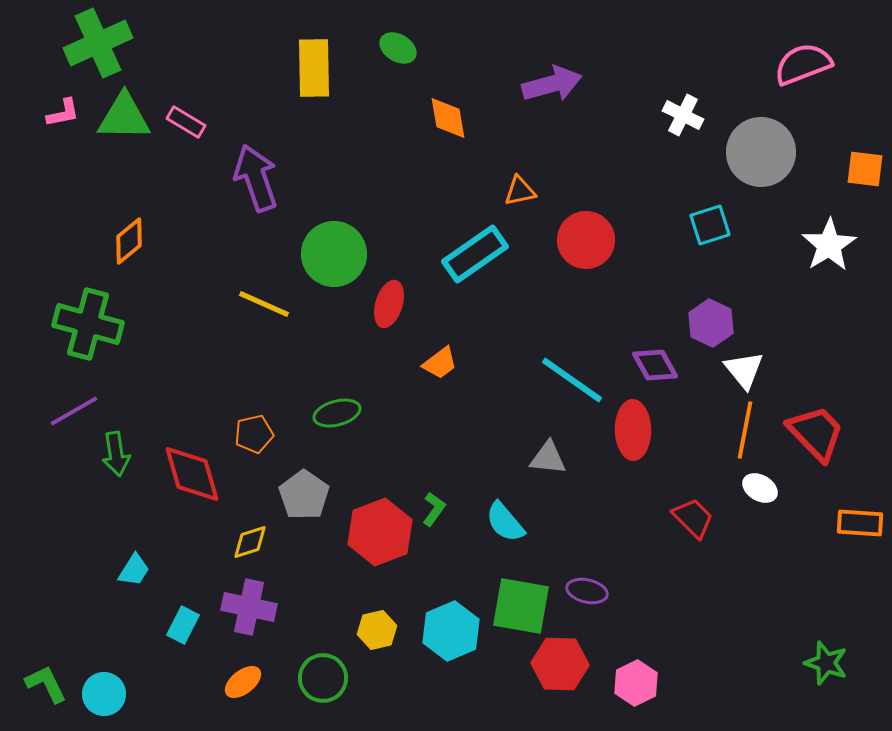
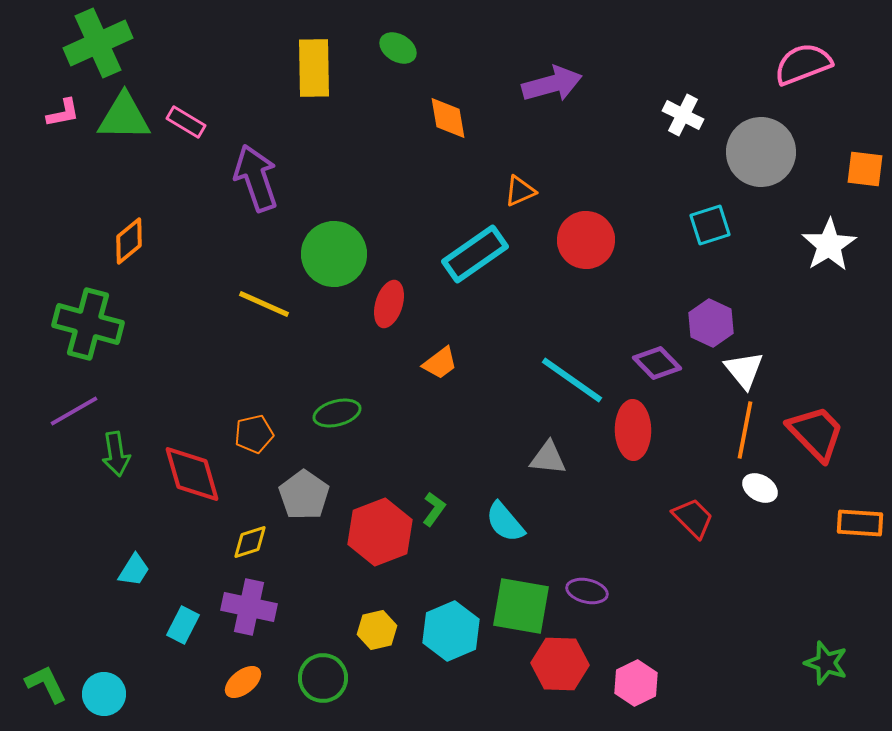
orange triangle at (520, 191): rotated 12 degrees counterclockwise
purple diamond at (655, 365): moved 2 px right, 2 px up; rotated 15 degrees counterclockwise
